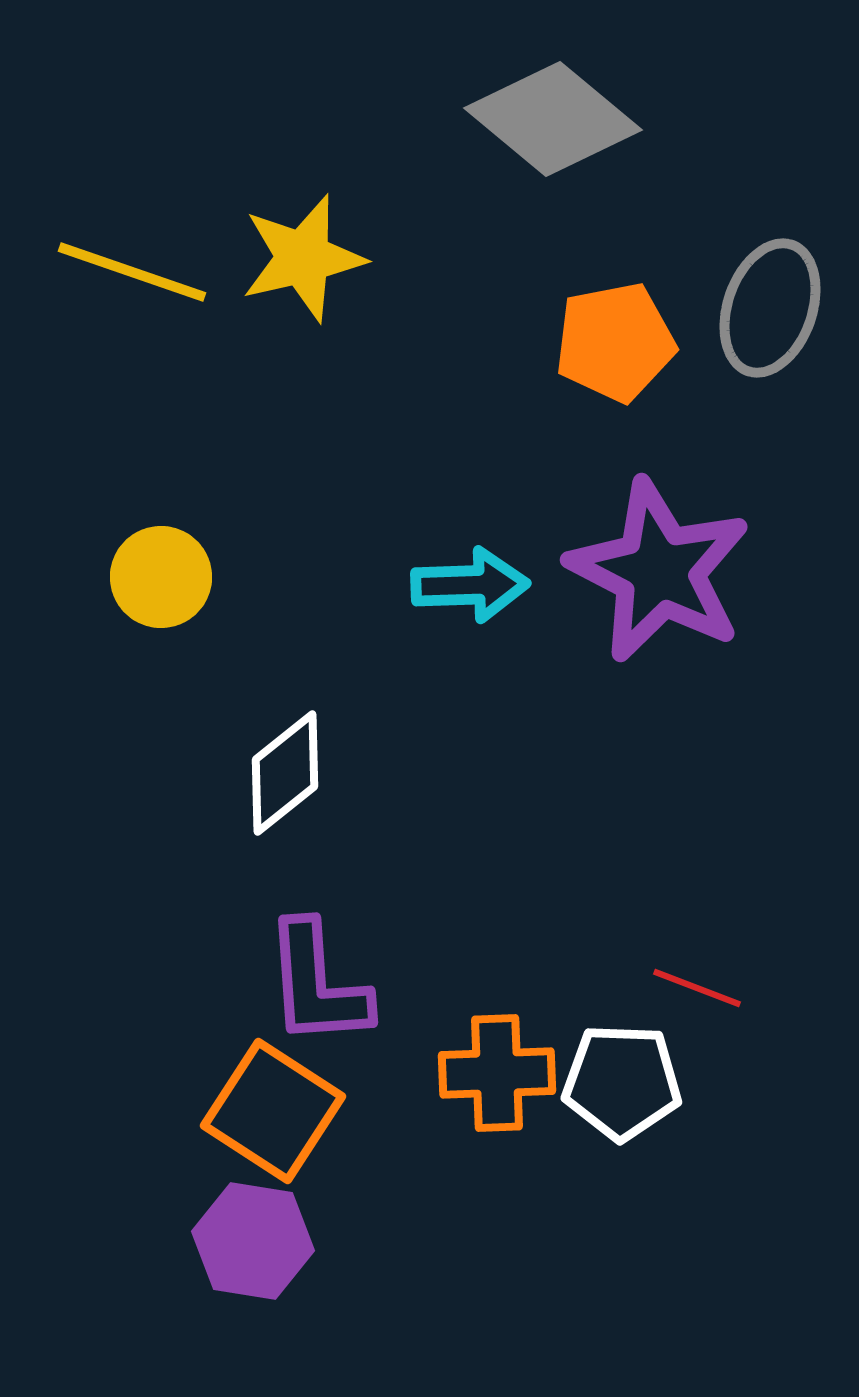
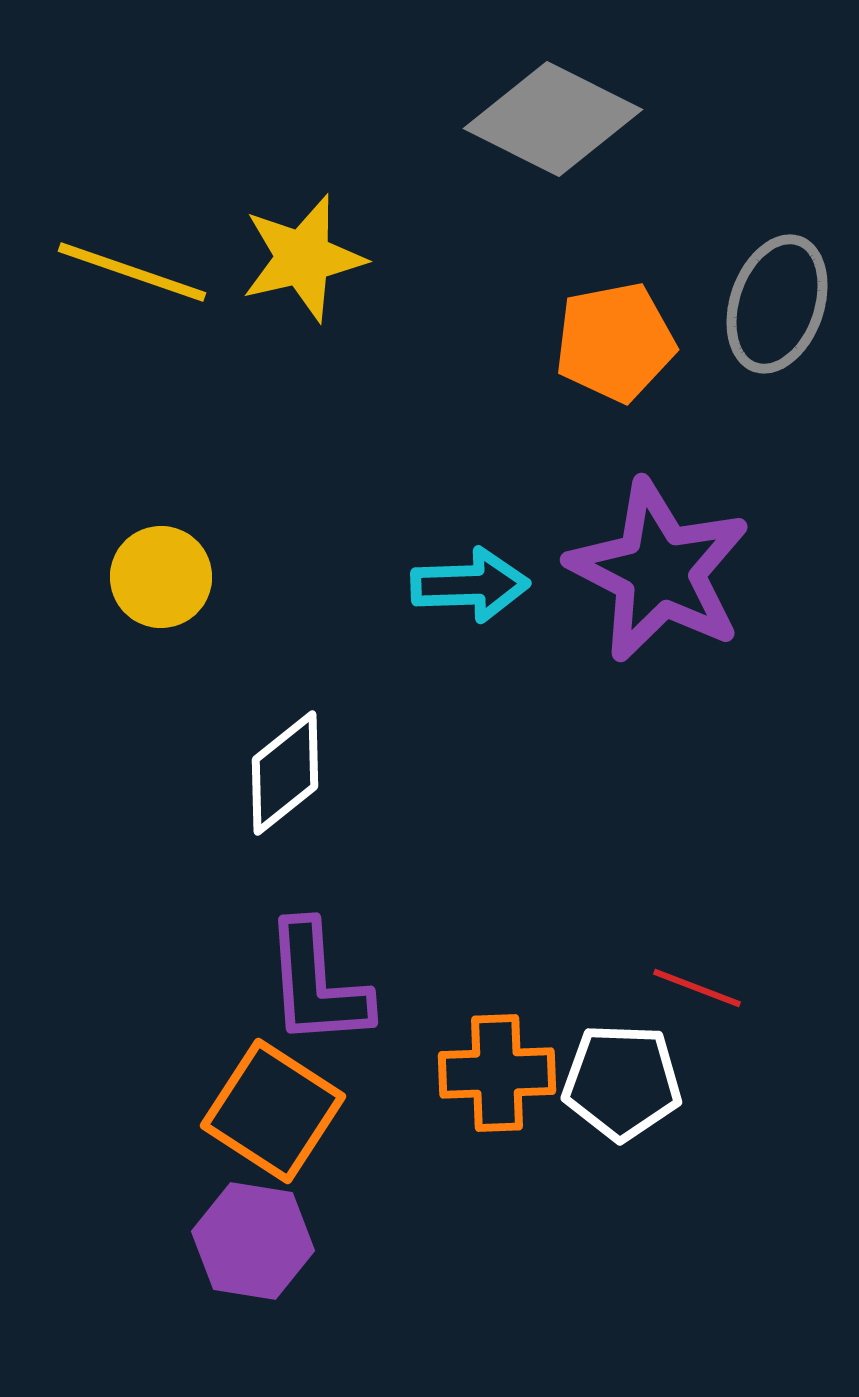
gray diamond: rotated 13 degrees counterclockwise
gray ellipse: moved 7 px right, 4 px up
